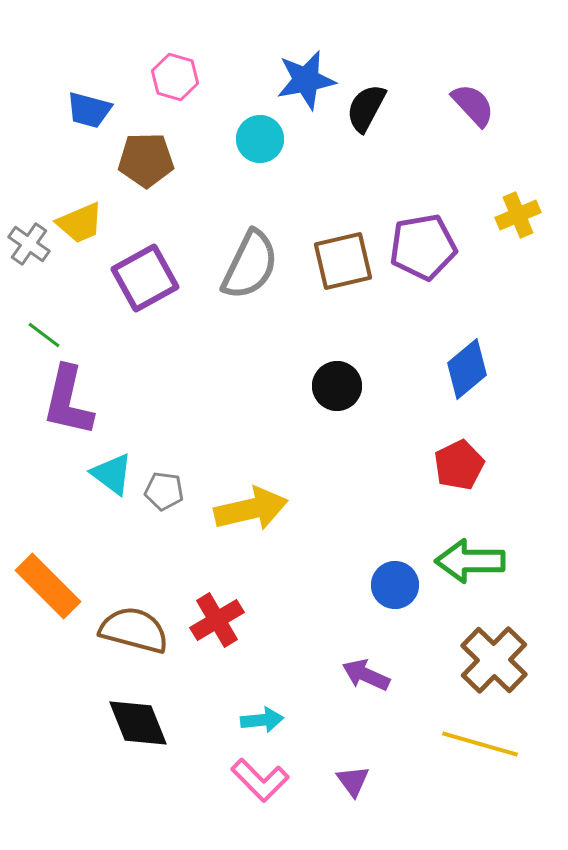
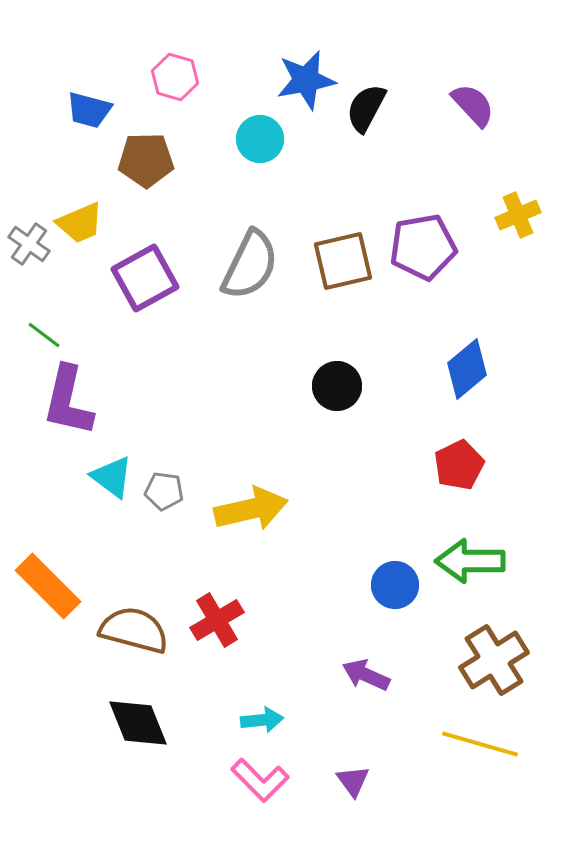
cyan triangle: moved 3 px down
brown cross: rotated 14 degrees clockwise
